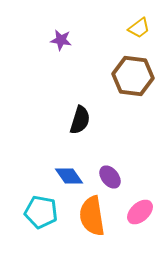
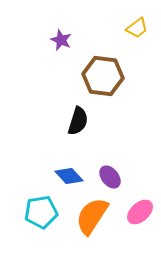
yellow trapezoid: moved 2 px left
purple star: rotated 15 degrees clockwise
brown hexagon: moved 30 px left
black semicircle: moved 2 px left, 1 px down
blue diamond: rotated 8 degrees counterclockwise
cyan pentagon: rotated 20 degrees counterclockwise
orange semicircle: rotated 42 degrees clockwise
